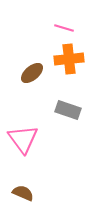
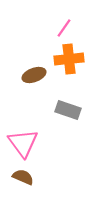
pink line: rotated 72 degrees counterclockwise
brown ellipse: moved 2 px right, 2 px down; rotated 20 degrees clockwise
pink triangle: moved 4 px down
brown semicircle: moved 16 px up
